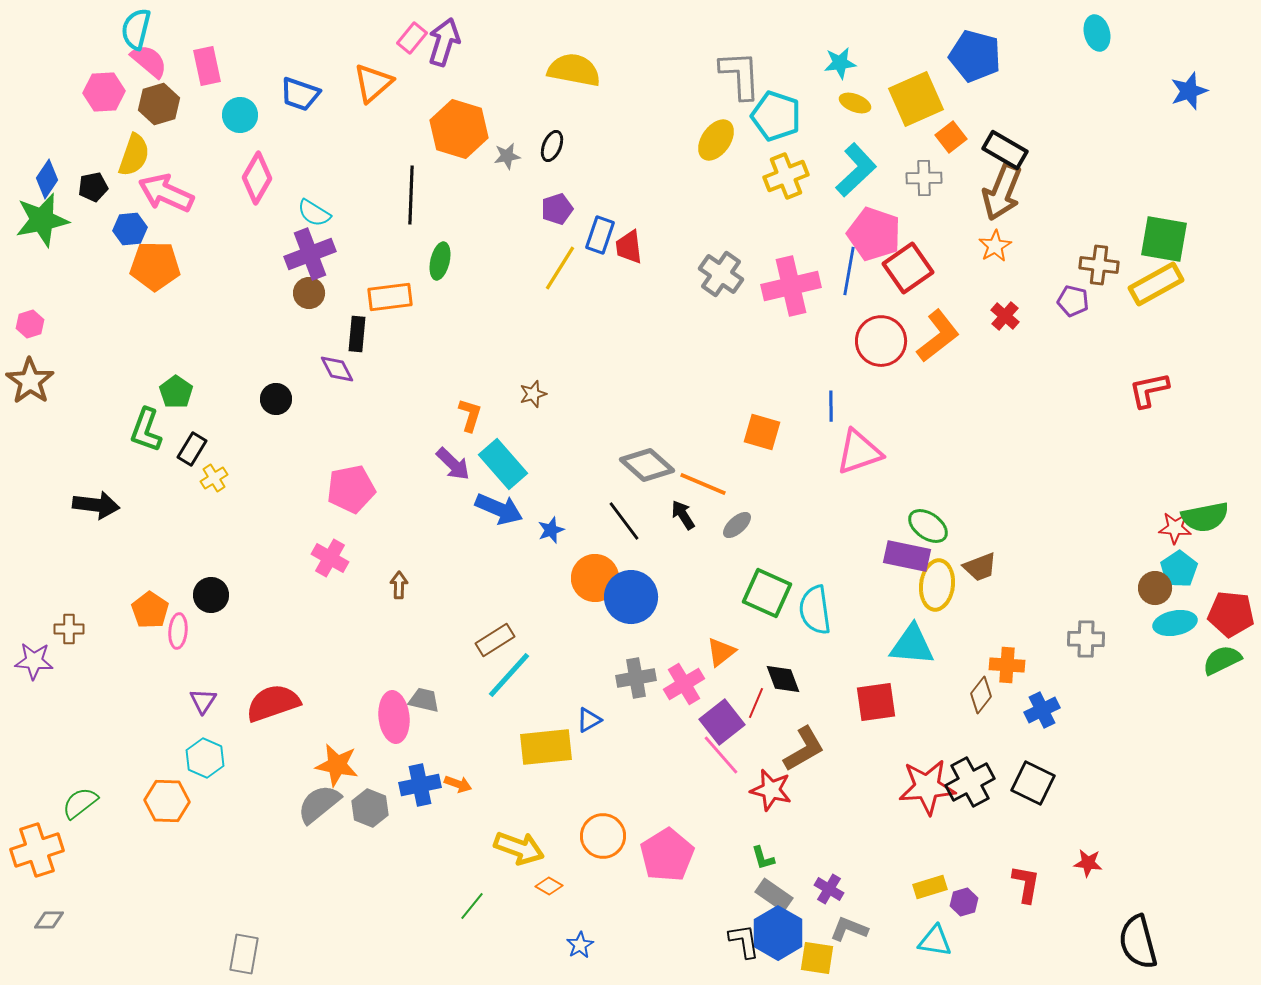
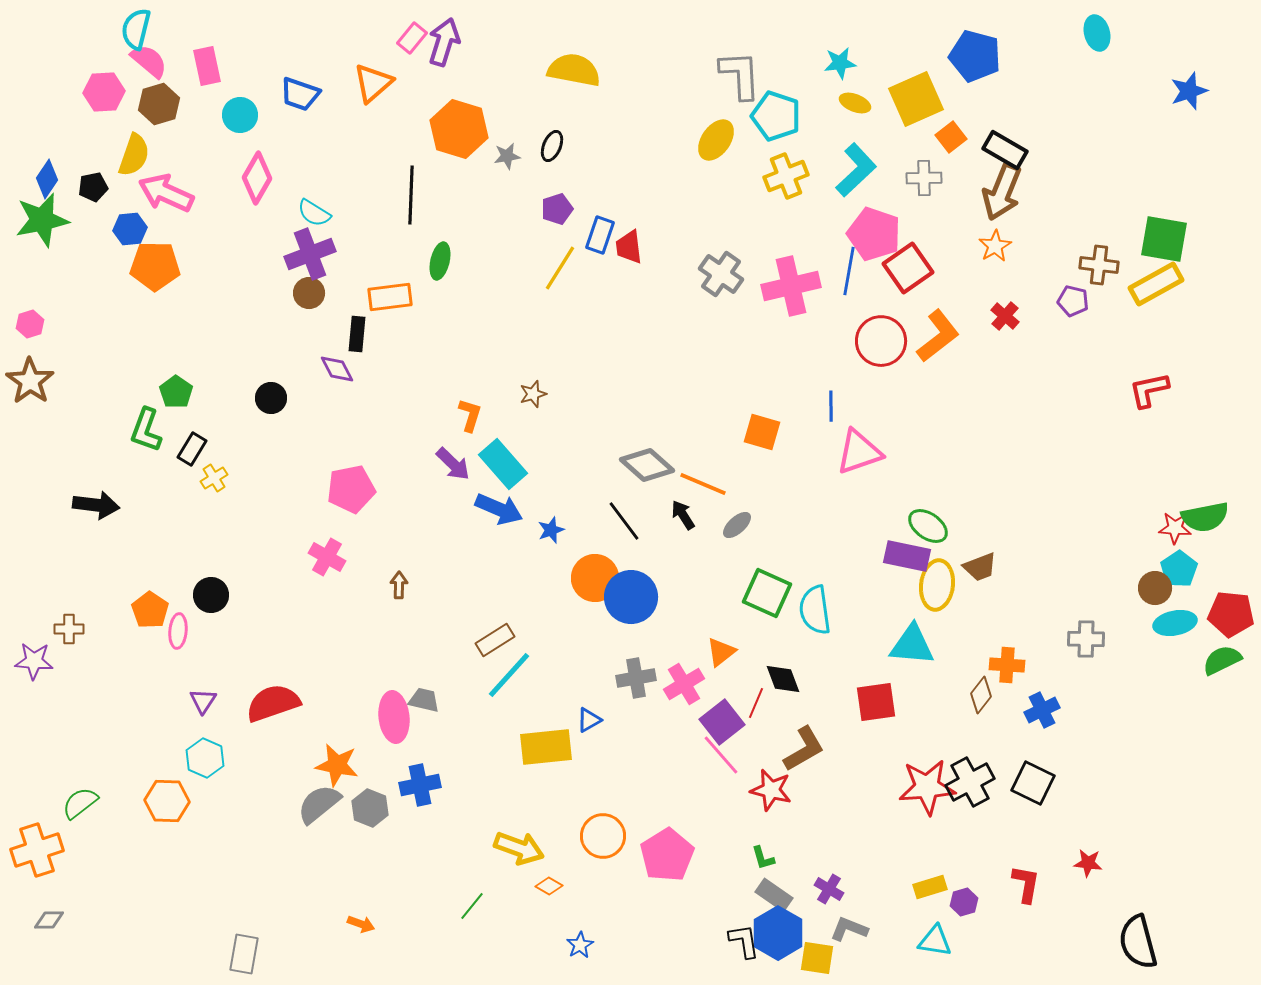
black circle at (276, 399): moved 5 px left, 1 px up
pink cross at (330, 558): moved 3 px left, 1 px up
orange arrow at (458, 784): moved 97 px left, 140 px down
